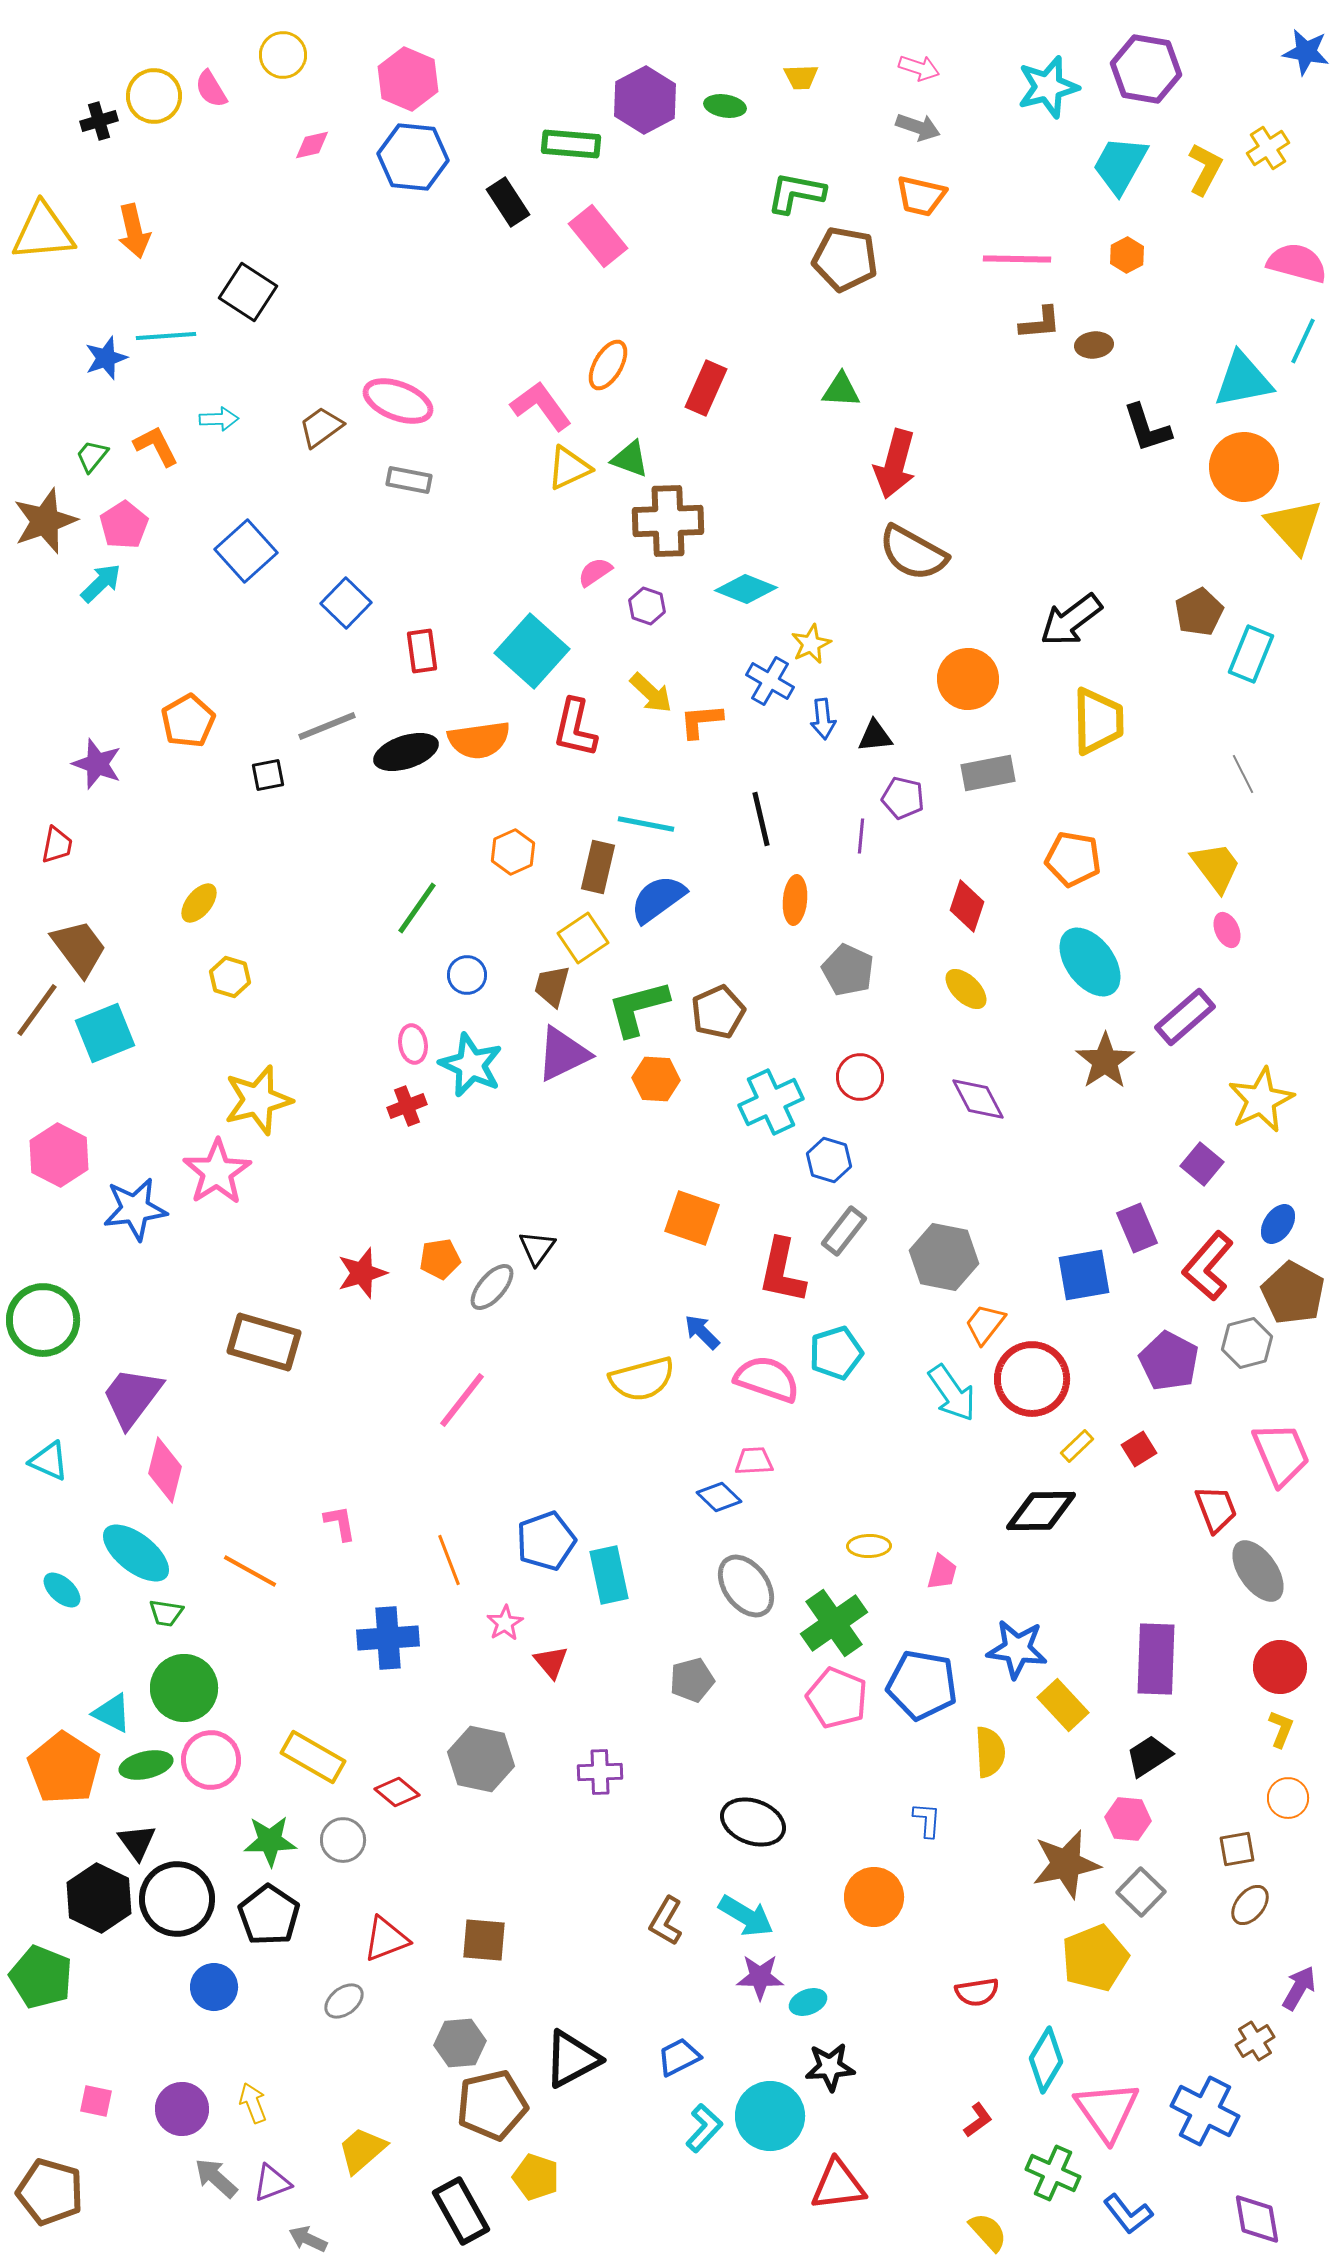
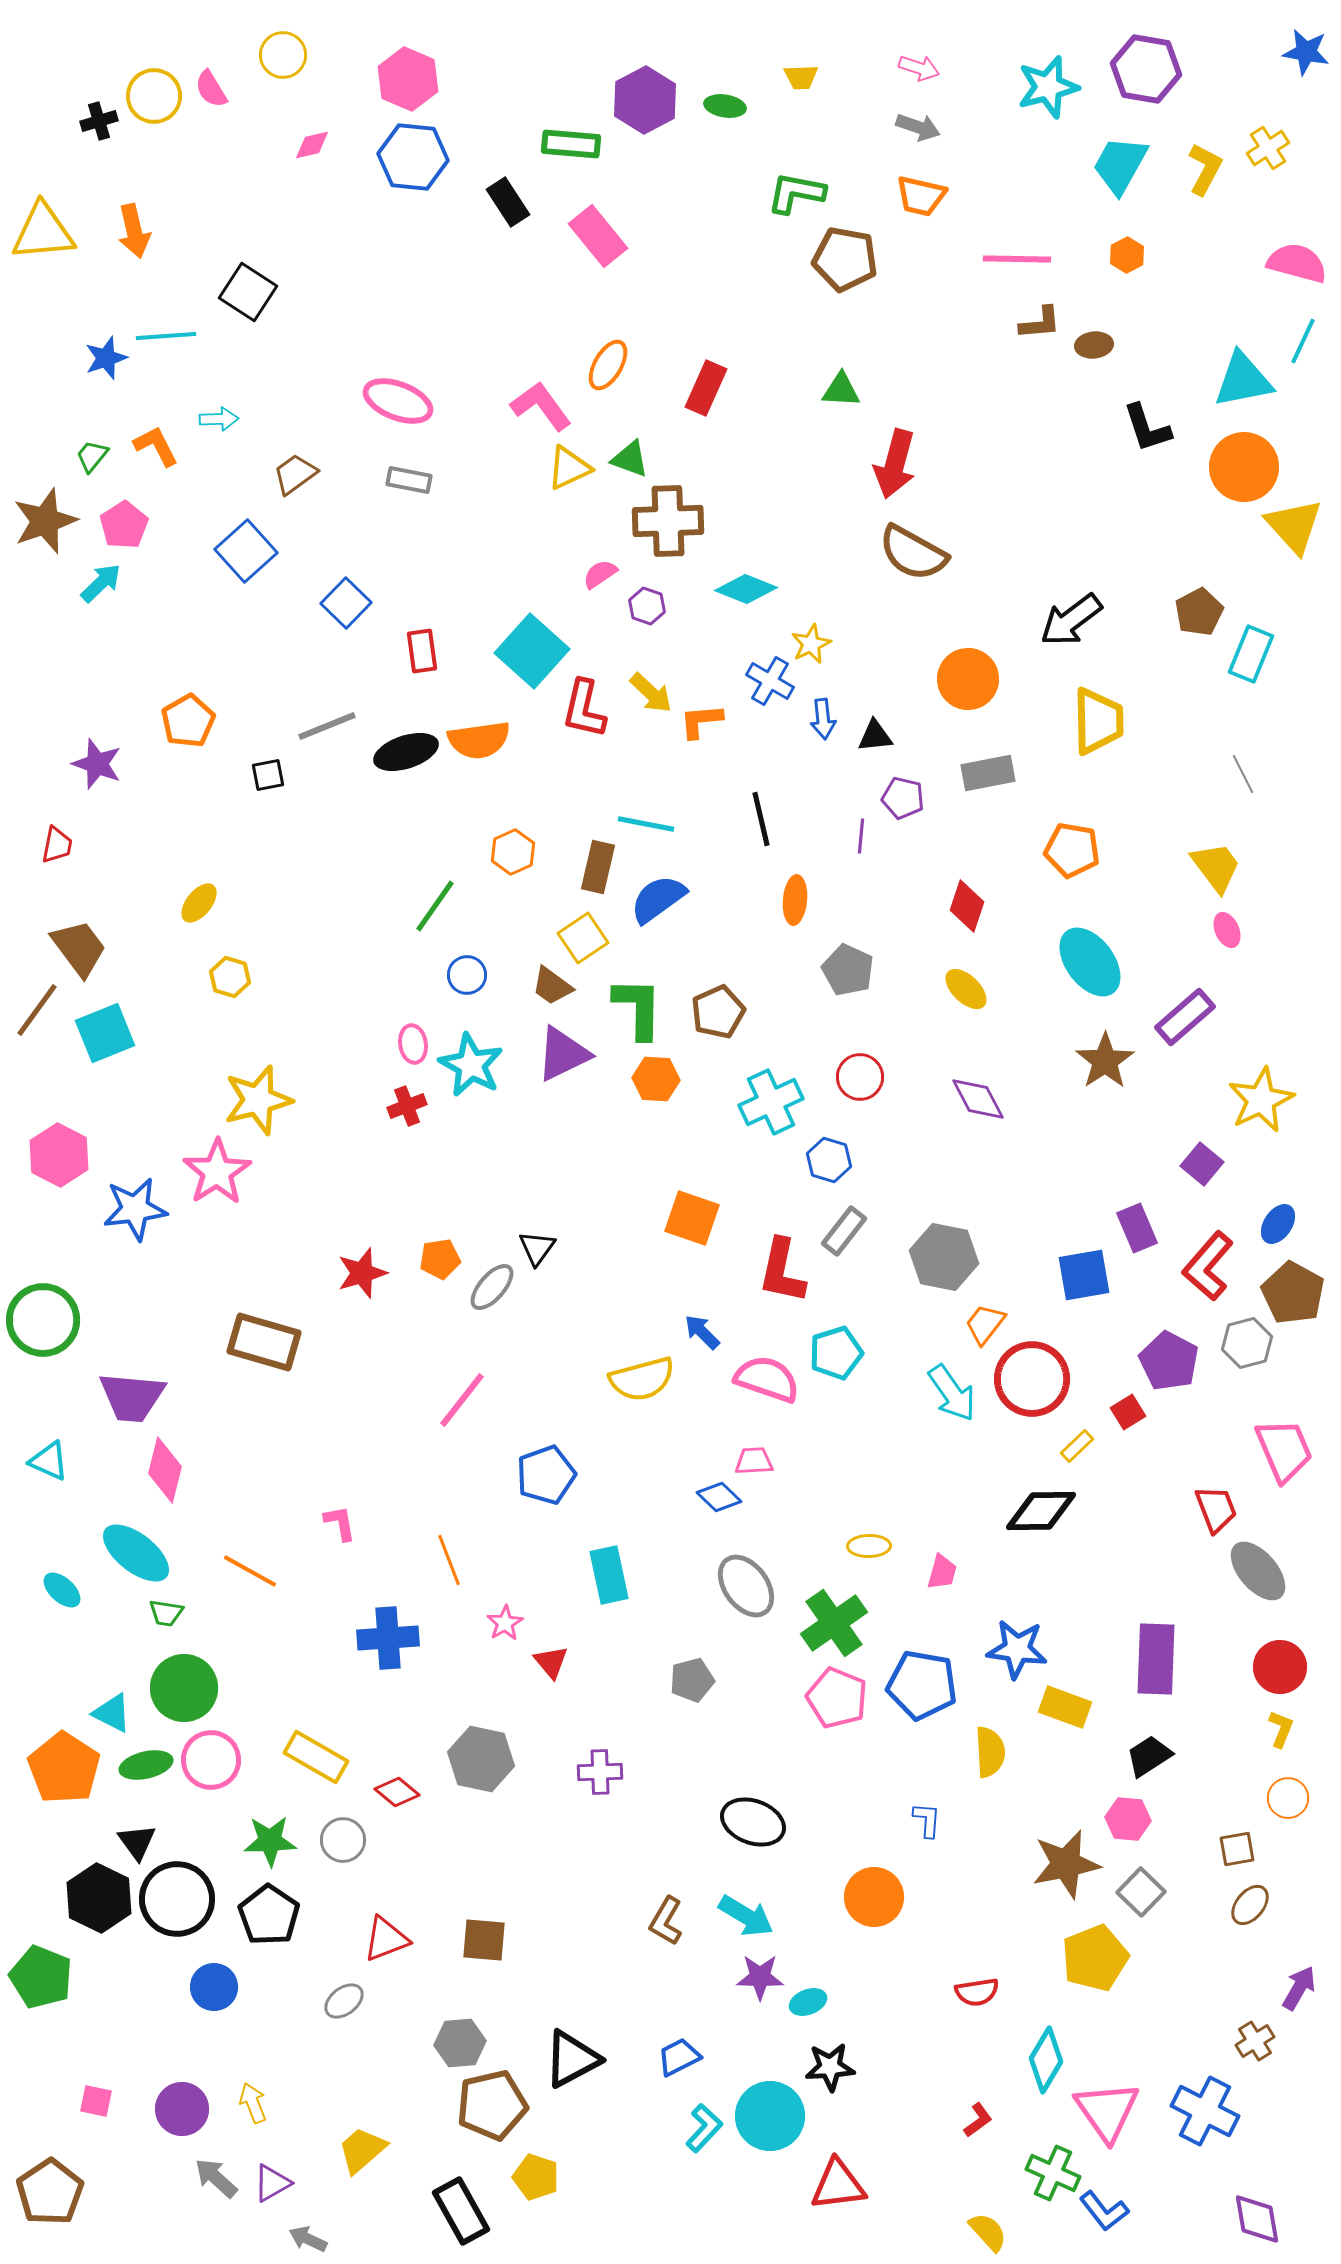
brown trapezoid at (321, 427): moved 26 px left, 47 px down
pink semicircle at (595, 572): moved 5 px right, 2 px down
red L-shape at (575, 728): moved 9 px right, 19 px up
orange pentagon at (1073, 859): moved 1 px left, 9 px up
green line at (417, 908): moved 18 px right, 2 px up
brown trapezoid at (552, 986): rotated 69 degrees counterclockwise
green L-shape at (638, 1008): rotated 106 degrees clockwise
cyan star at (471, 1065): rotated 4 degrees clockwise
purple trapezoid at (132, 1397): rotated 122 degrees counterclockwise
red square at (1139, 1449): moved 11 px left, 37 px up
pink trapezoid at (1281, 1454): moved 3 px right, 4 px up
blue pentagon at (546, 1541): moved 66 px up
gray ellipse at (1258, 1571): rotated 6 degrees counterclockwise
yellow rectangle at (1063, 1705): moved 2 px right, 2 px down; rotated 27 degrees counterclockwise
yellow rectangle at (313, 1757): moved 3 px right
purple triangle at (272, 2183): rotated 9 degrees counterclockwise
brown pentagon at (50, 2192): rotated 22 degrees clockwise
blue L-shape at (1128, 2214): moved 24 px left, 3 px up
